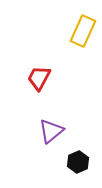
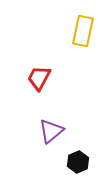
yellow rectangle: rotated 12 degrees counterclockwise
